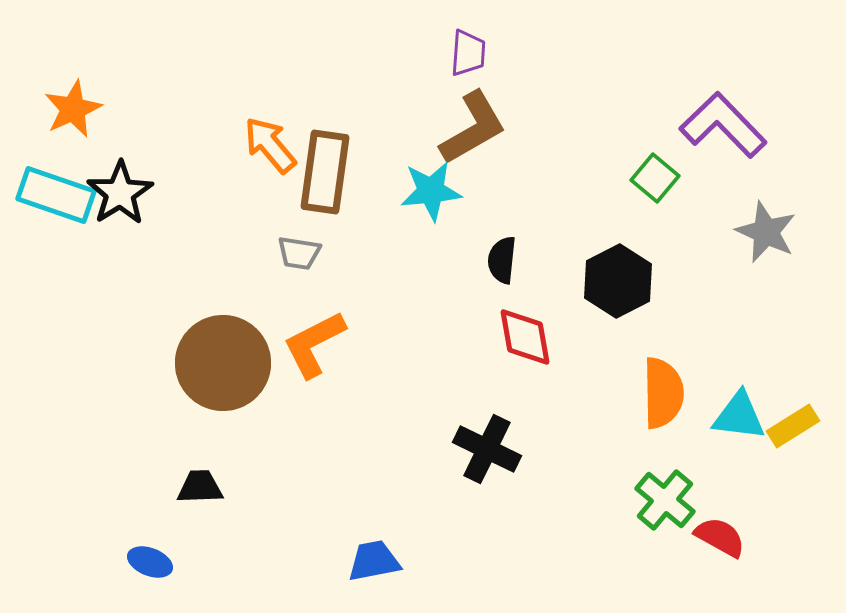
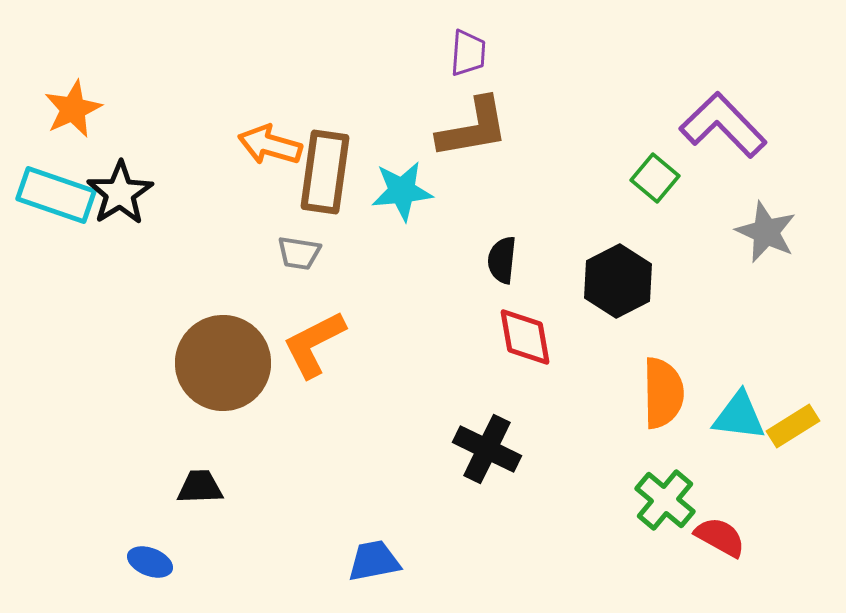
brown L-shape: rotated 20 degrees clockwise
orange arrow: rotated 34 degrees counterclockwise
cyan star: moved 29 px left
